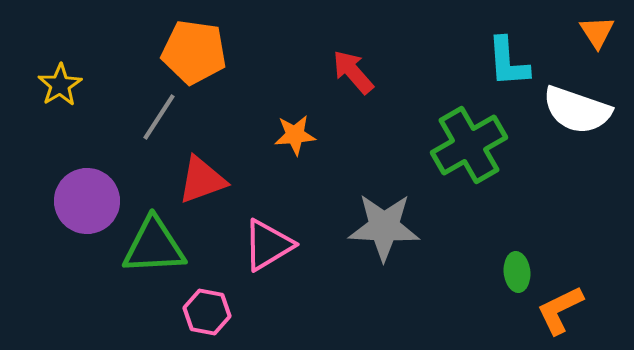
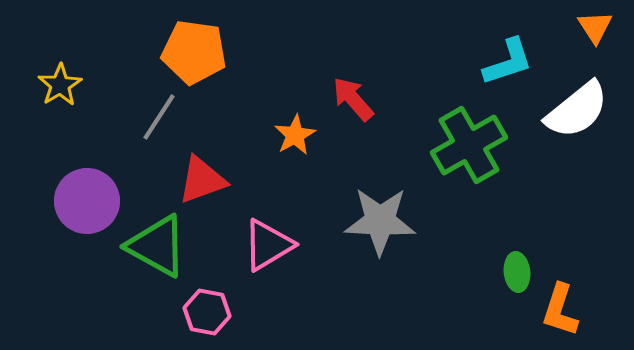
orange triangle: moved 2 px left, 5 px up
cyan L-shape: rotated 104 degrees counterclockwise
red arrow: moved 27 px down
white semicircle: rotated 58 degrees counterclockwise
orange star: rotated 24 degrees counterclockwise
gray star: moved 4 px left, 6 px up
green triangle: moved 3 px right; rotated 32 degrees clockwise
orange L-shape: rotated 46 degrees counterclockwise
